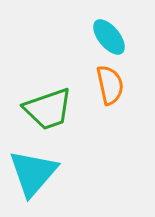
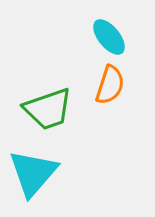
orange semicircle: rotated 30 degrees clockwise
